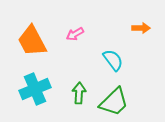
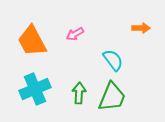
green trapezoid: moved 2 px left, 5 px up; rotated 24 degrees counterclockwise
